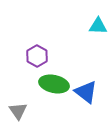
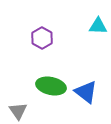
purple hexagon: moved 5 px right, 18 px up
green ellipse: moved 3 px left, 2 px down
